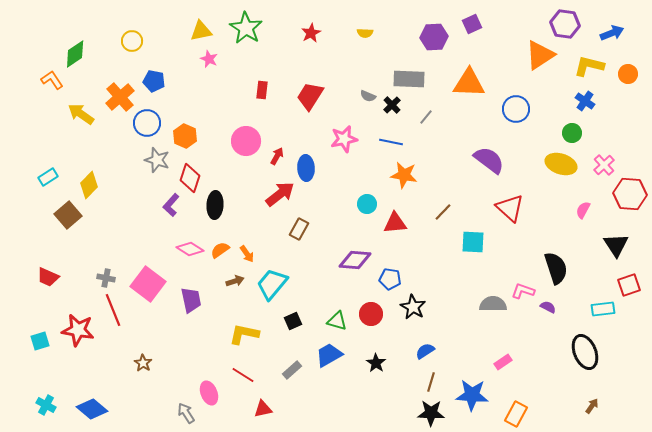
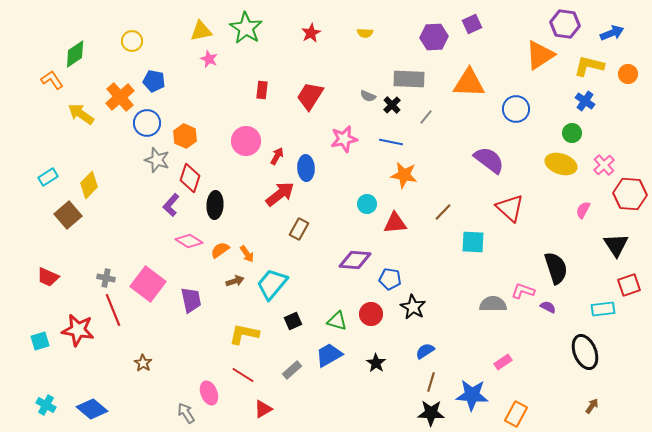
pink diamond at (190, 249): moved 1 px left, 8 px up
red triangle at (263, 409): rotated 18 degrees counterclockwise
